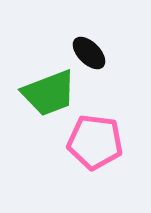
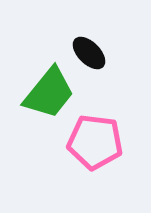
green trapezoid: rotated 30 degrees counterclockwise
